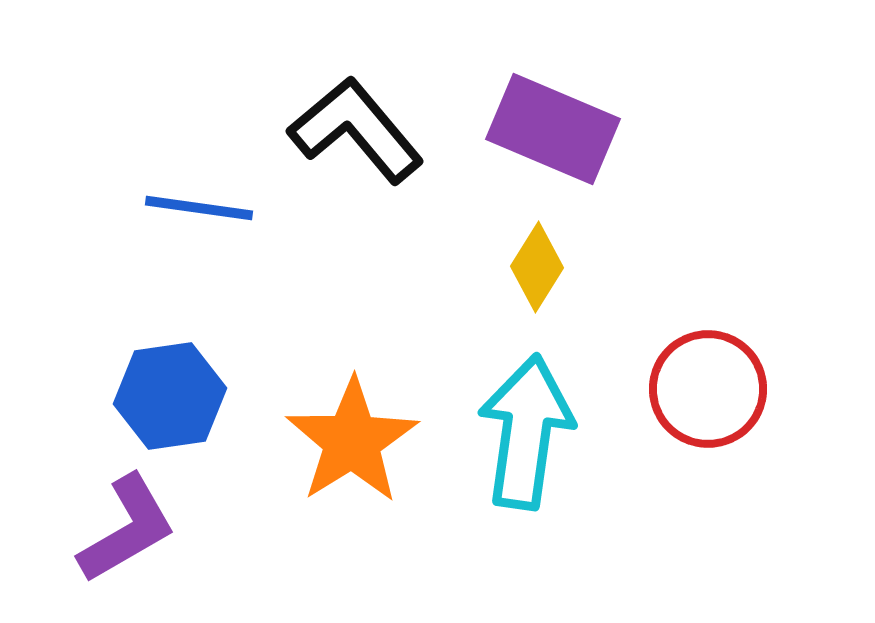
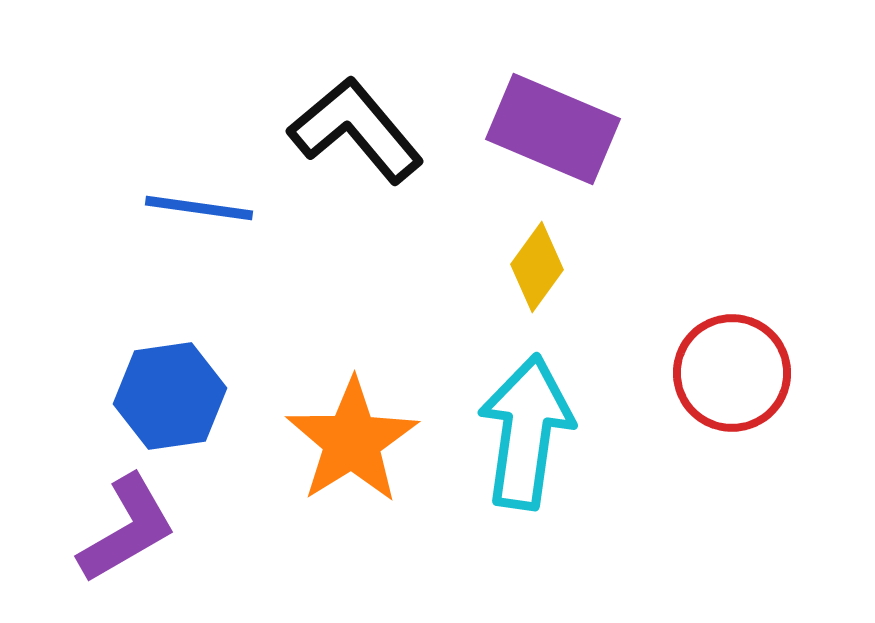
yellow diamond: rotated 4 degrees clockwise
red circle: moved 24 px right, 16 px up
